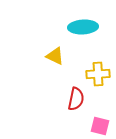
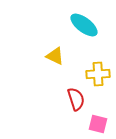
cyan ellipse: moved 1 px right, 2 px up; rotated 40 degrees clockwise
red semicircle: rotated 30 degrees counterclockwise
pink square: moved 2 px left, 2 px up
